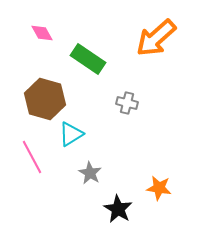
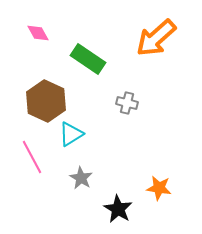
pink diamond: moved 4 px left
brown hexagon: moved 1 px right, 2 px down; rotated 9 degrees clockwise
gray star: moved 9 px left, 5 px down
